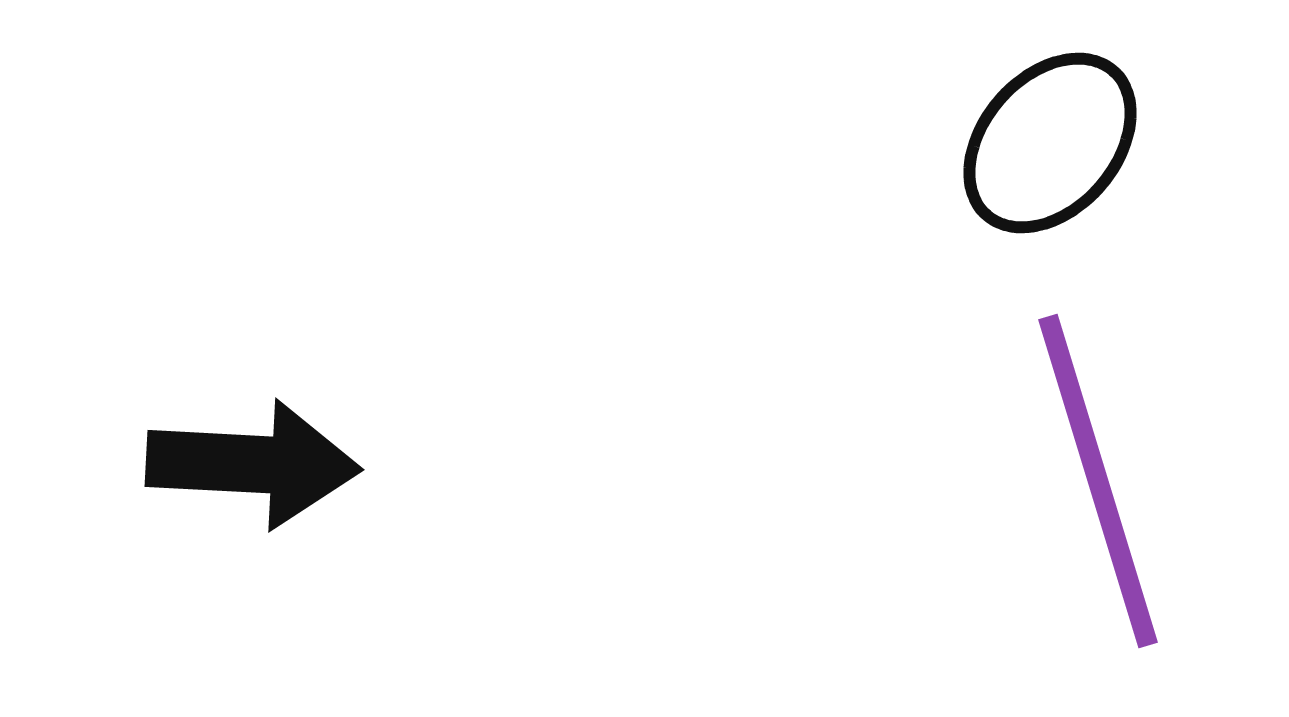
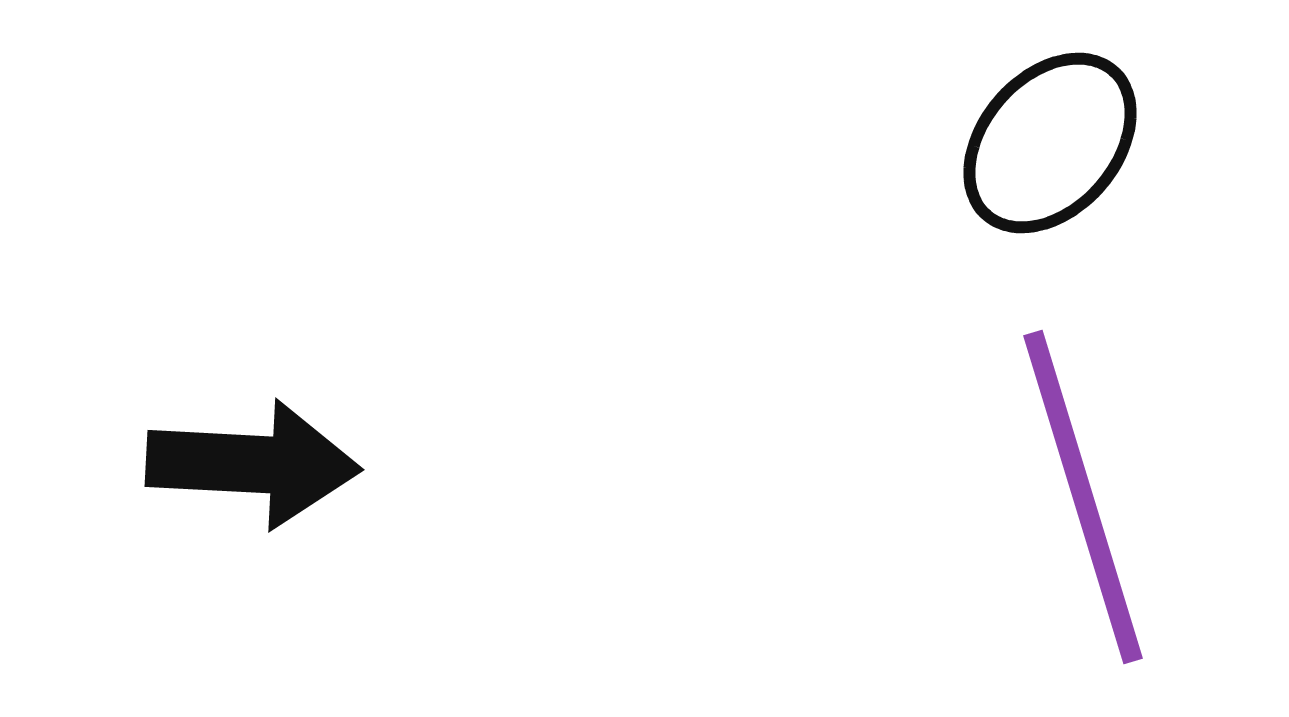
purple line: moved 15 px left, 16 px down
